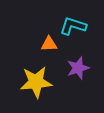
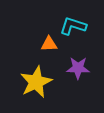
purple star: rotated 20 degrees clockwise
yellow star: rotated 20 degrees counterclockwise
